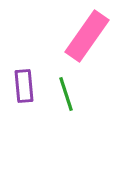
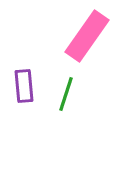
green line: rotated 36 degrees clockwise
